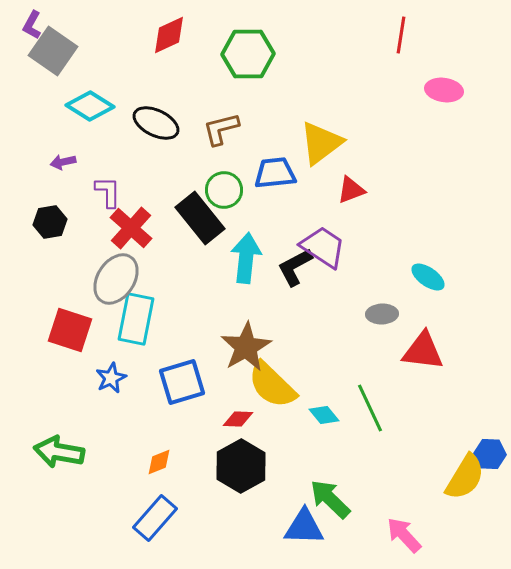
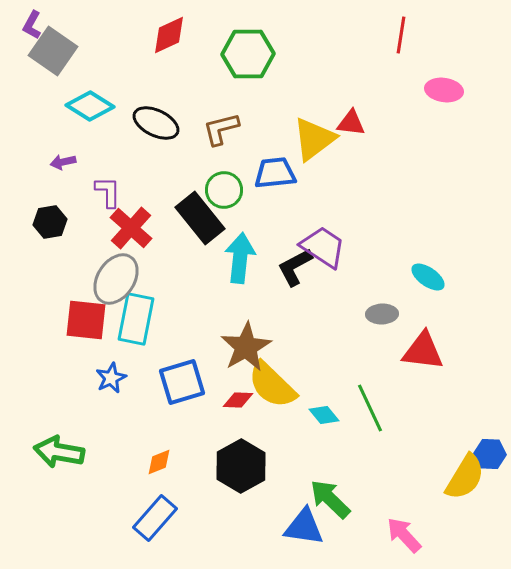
yellow triangle at (321, 143): moved 7 px left, 4 px up
red triangle at (351, 190): moved 67 px up; rotated 28 degrees clockwise
cyan arrow at (246, 258): moved 6 px left
red square at (70, 330): moved 16 px right, 10 px up; rotated 12 degrees counterclockwise
red diamond at (238, 419): moved 19 px up
blue triangle at (304, 527): rotated 6 degrees clockwise
